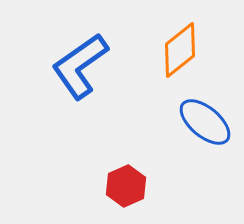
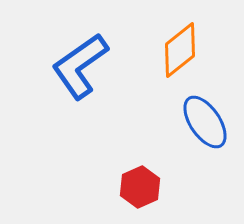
blue ellipse: rotated 16 degrees clockwise
red hexagon: moved 14 px right, 1 px down
